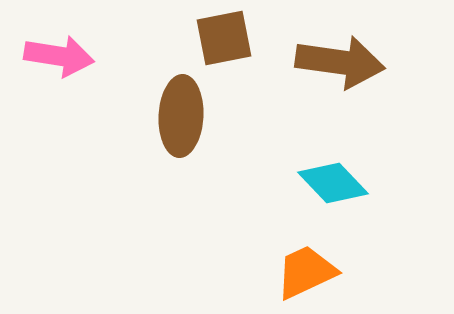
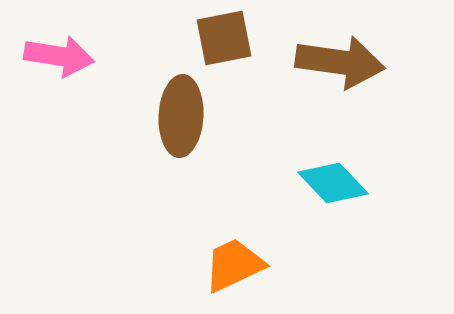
orange trapezoid: moved 72 px left, 7 px up
